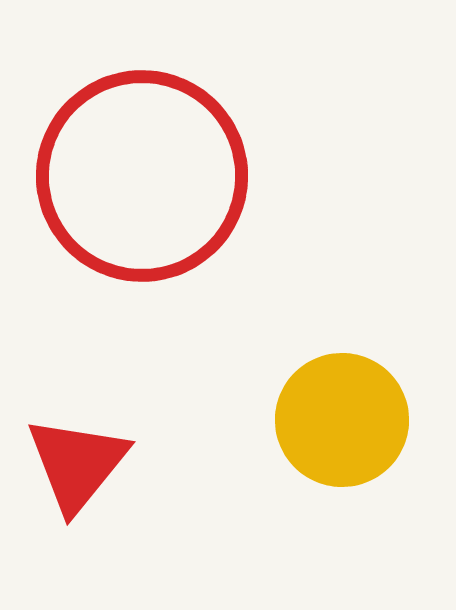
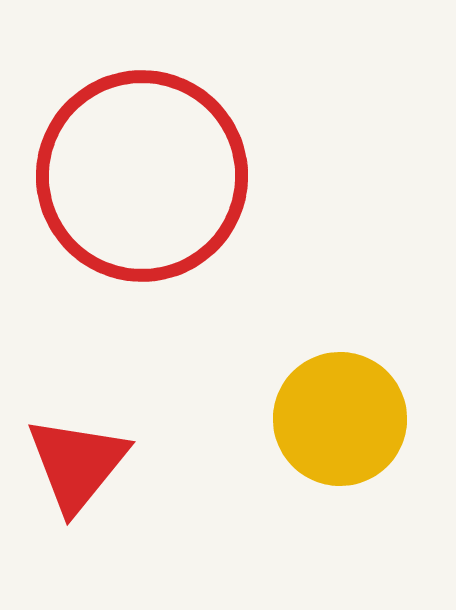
yellow circle: moved 2 px left, 1 px up
